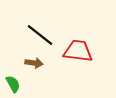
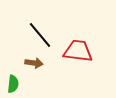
black line: rotated 12 degrees clockwise
green semicircle: rotated 36 degrees clockwise
